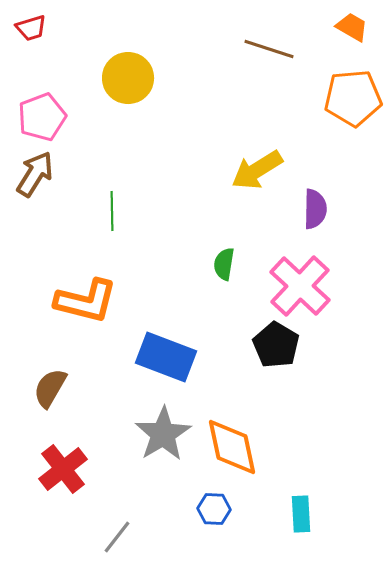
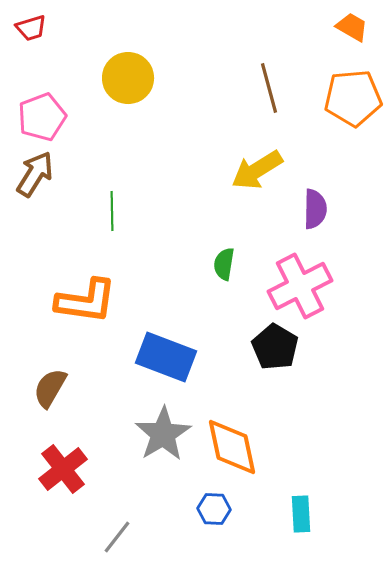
brown line: moved 39 px down; rotated 57 degrees clockwise
pink cross: rotated 20 degrees clockwise
orange L-shape: rotated 6 degrees counterclockwise
black pentagon: moved 1 px left, 2 px down
